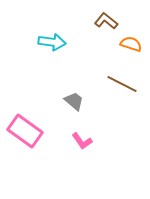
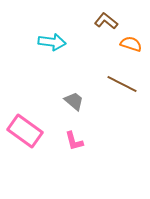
pink L-shape: moved 8 px left; rotated 20 degrees clockwise
